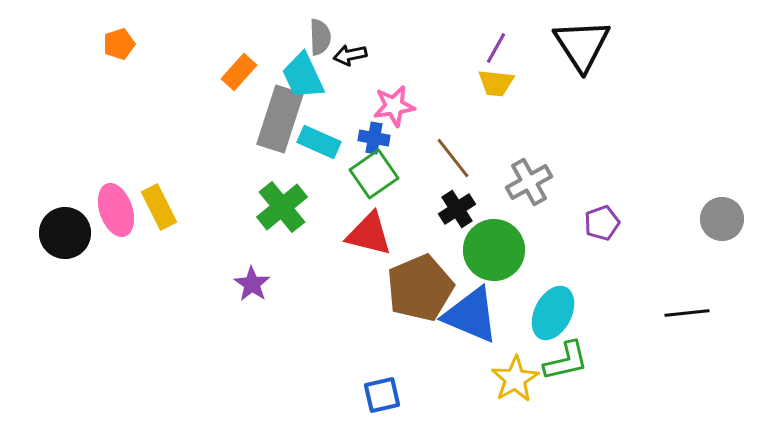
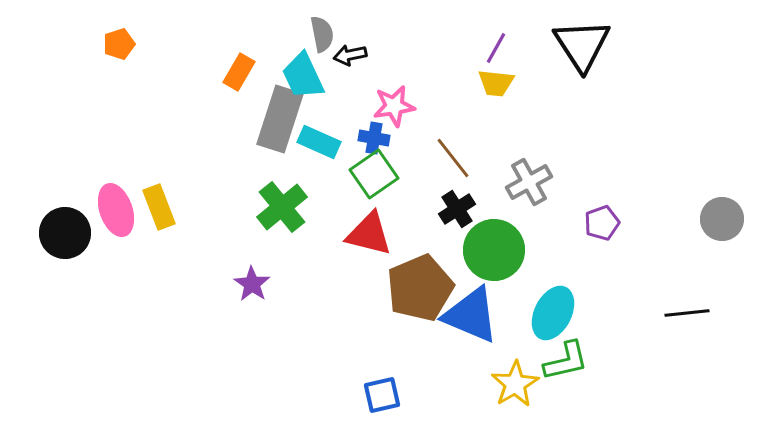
gray semicircle: moved 2 px right, 3 px up; rotated 9 degrees counterclockwise
orange rectangle: rotated 12 degrees counterclockwise
yellow rectangle: rotated 6 degrees clockwise
yellow star: moved 5 px down
